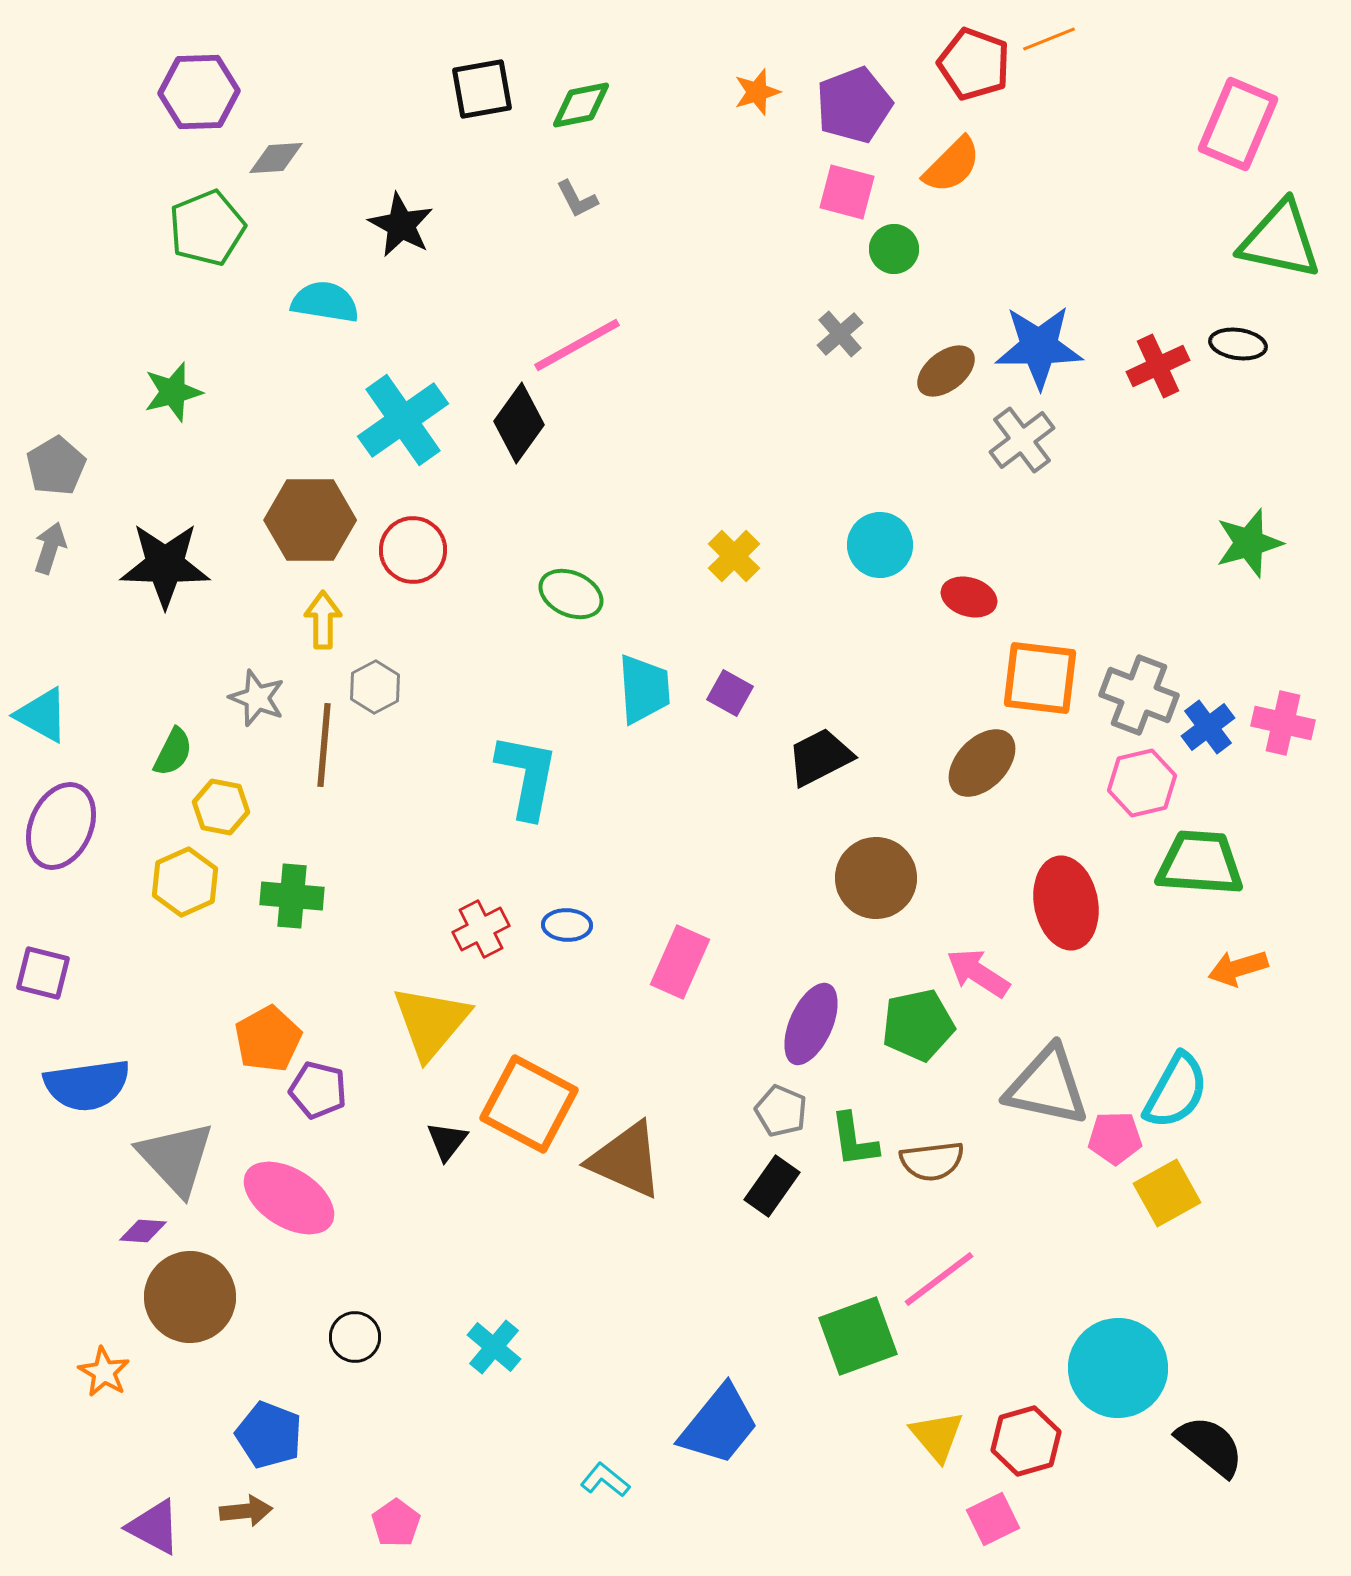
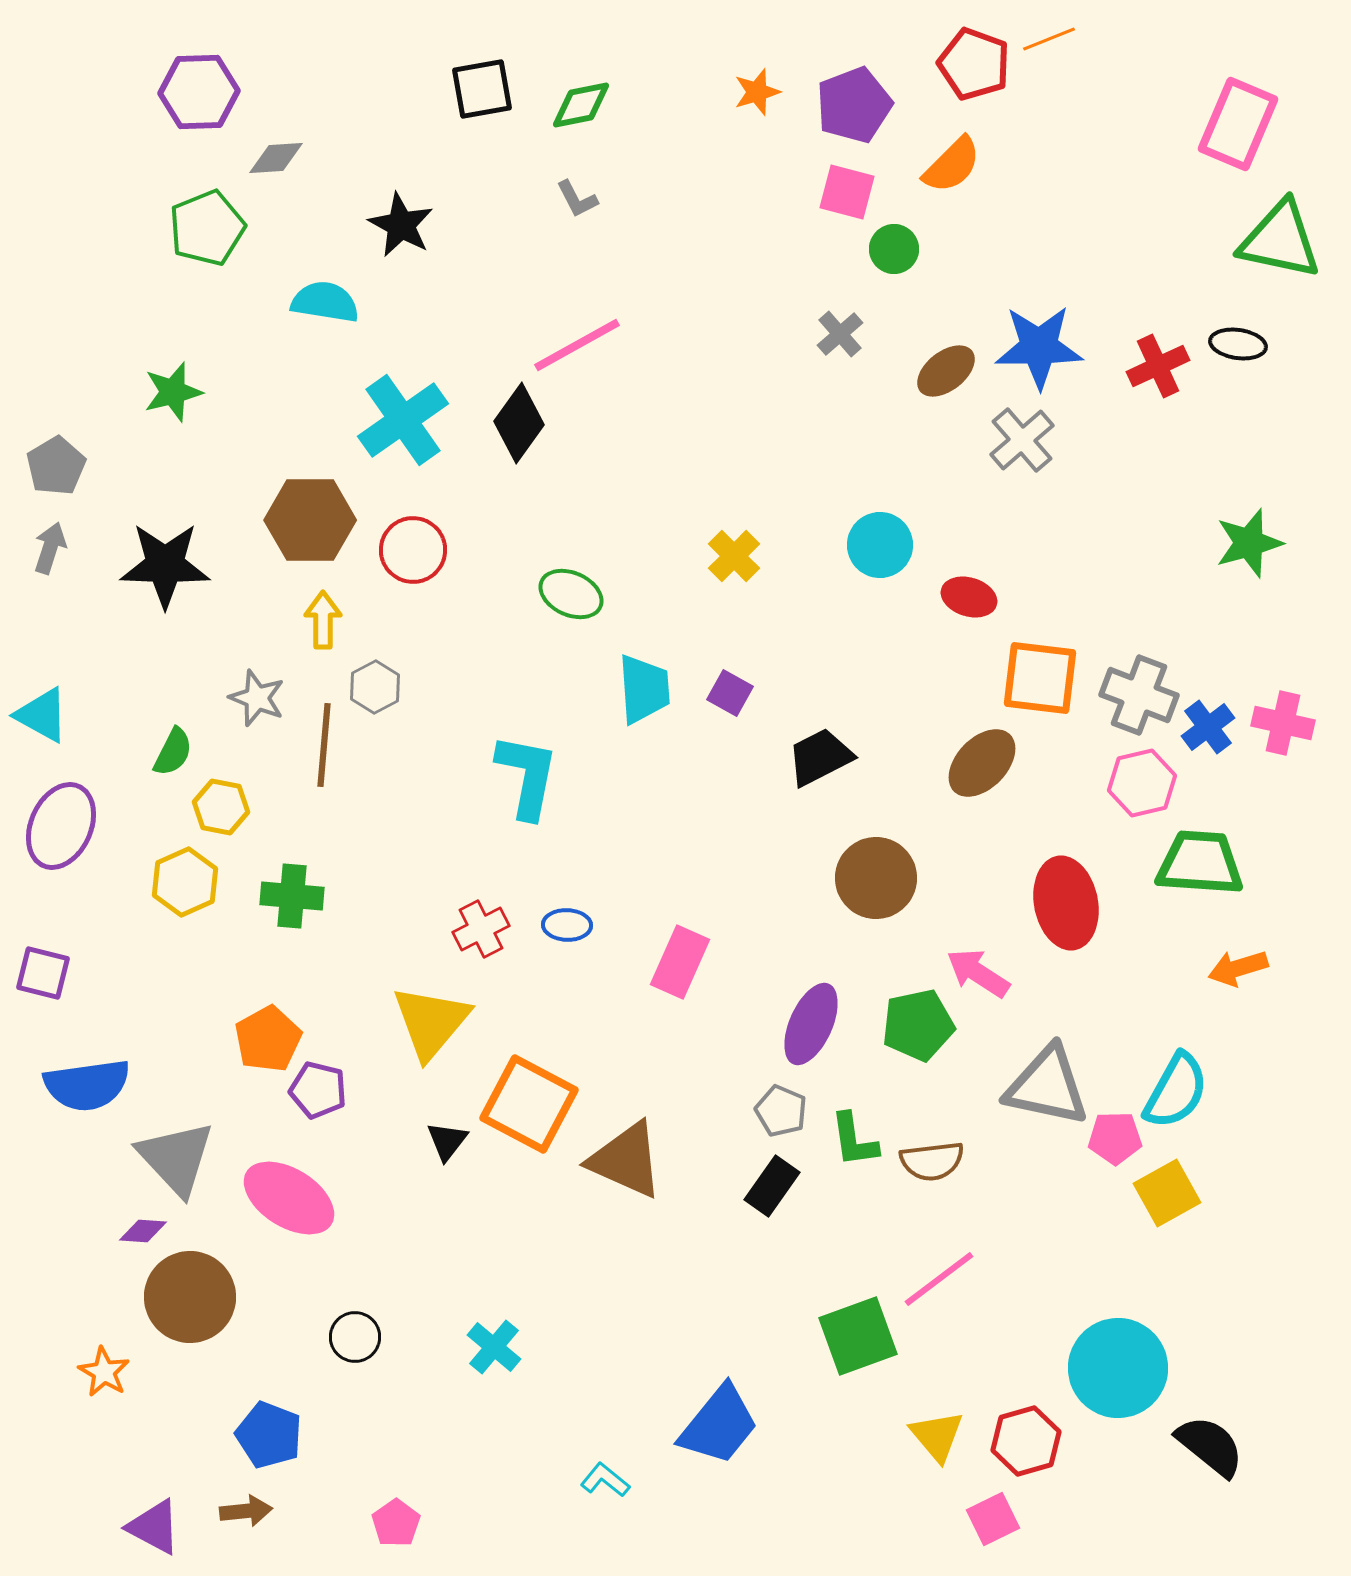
gray cross at (1022, 440): rotated 4 degrees counterclockwise
